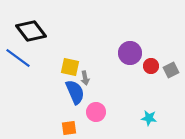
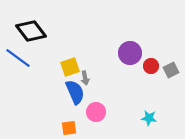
yellow square: rotated 30 degrees counterclockwise
